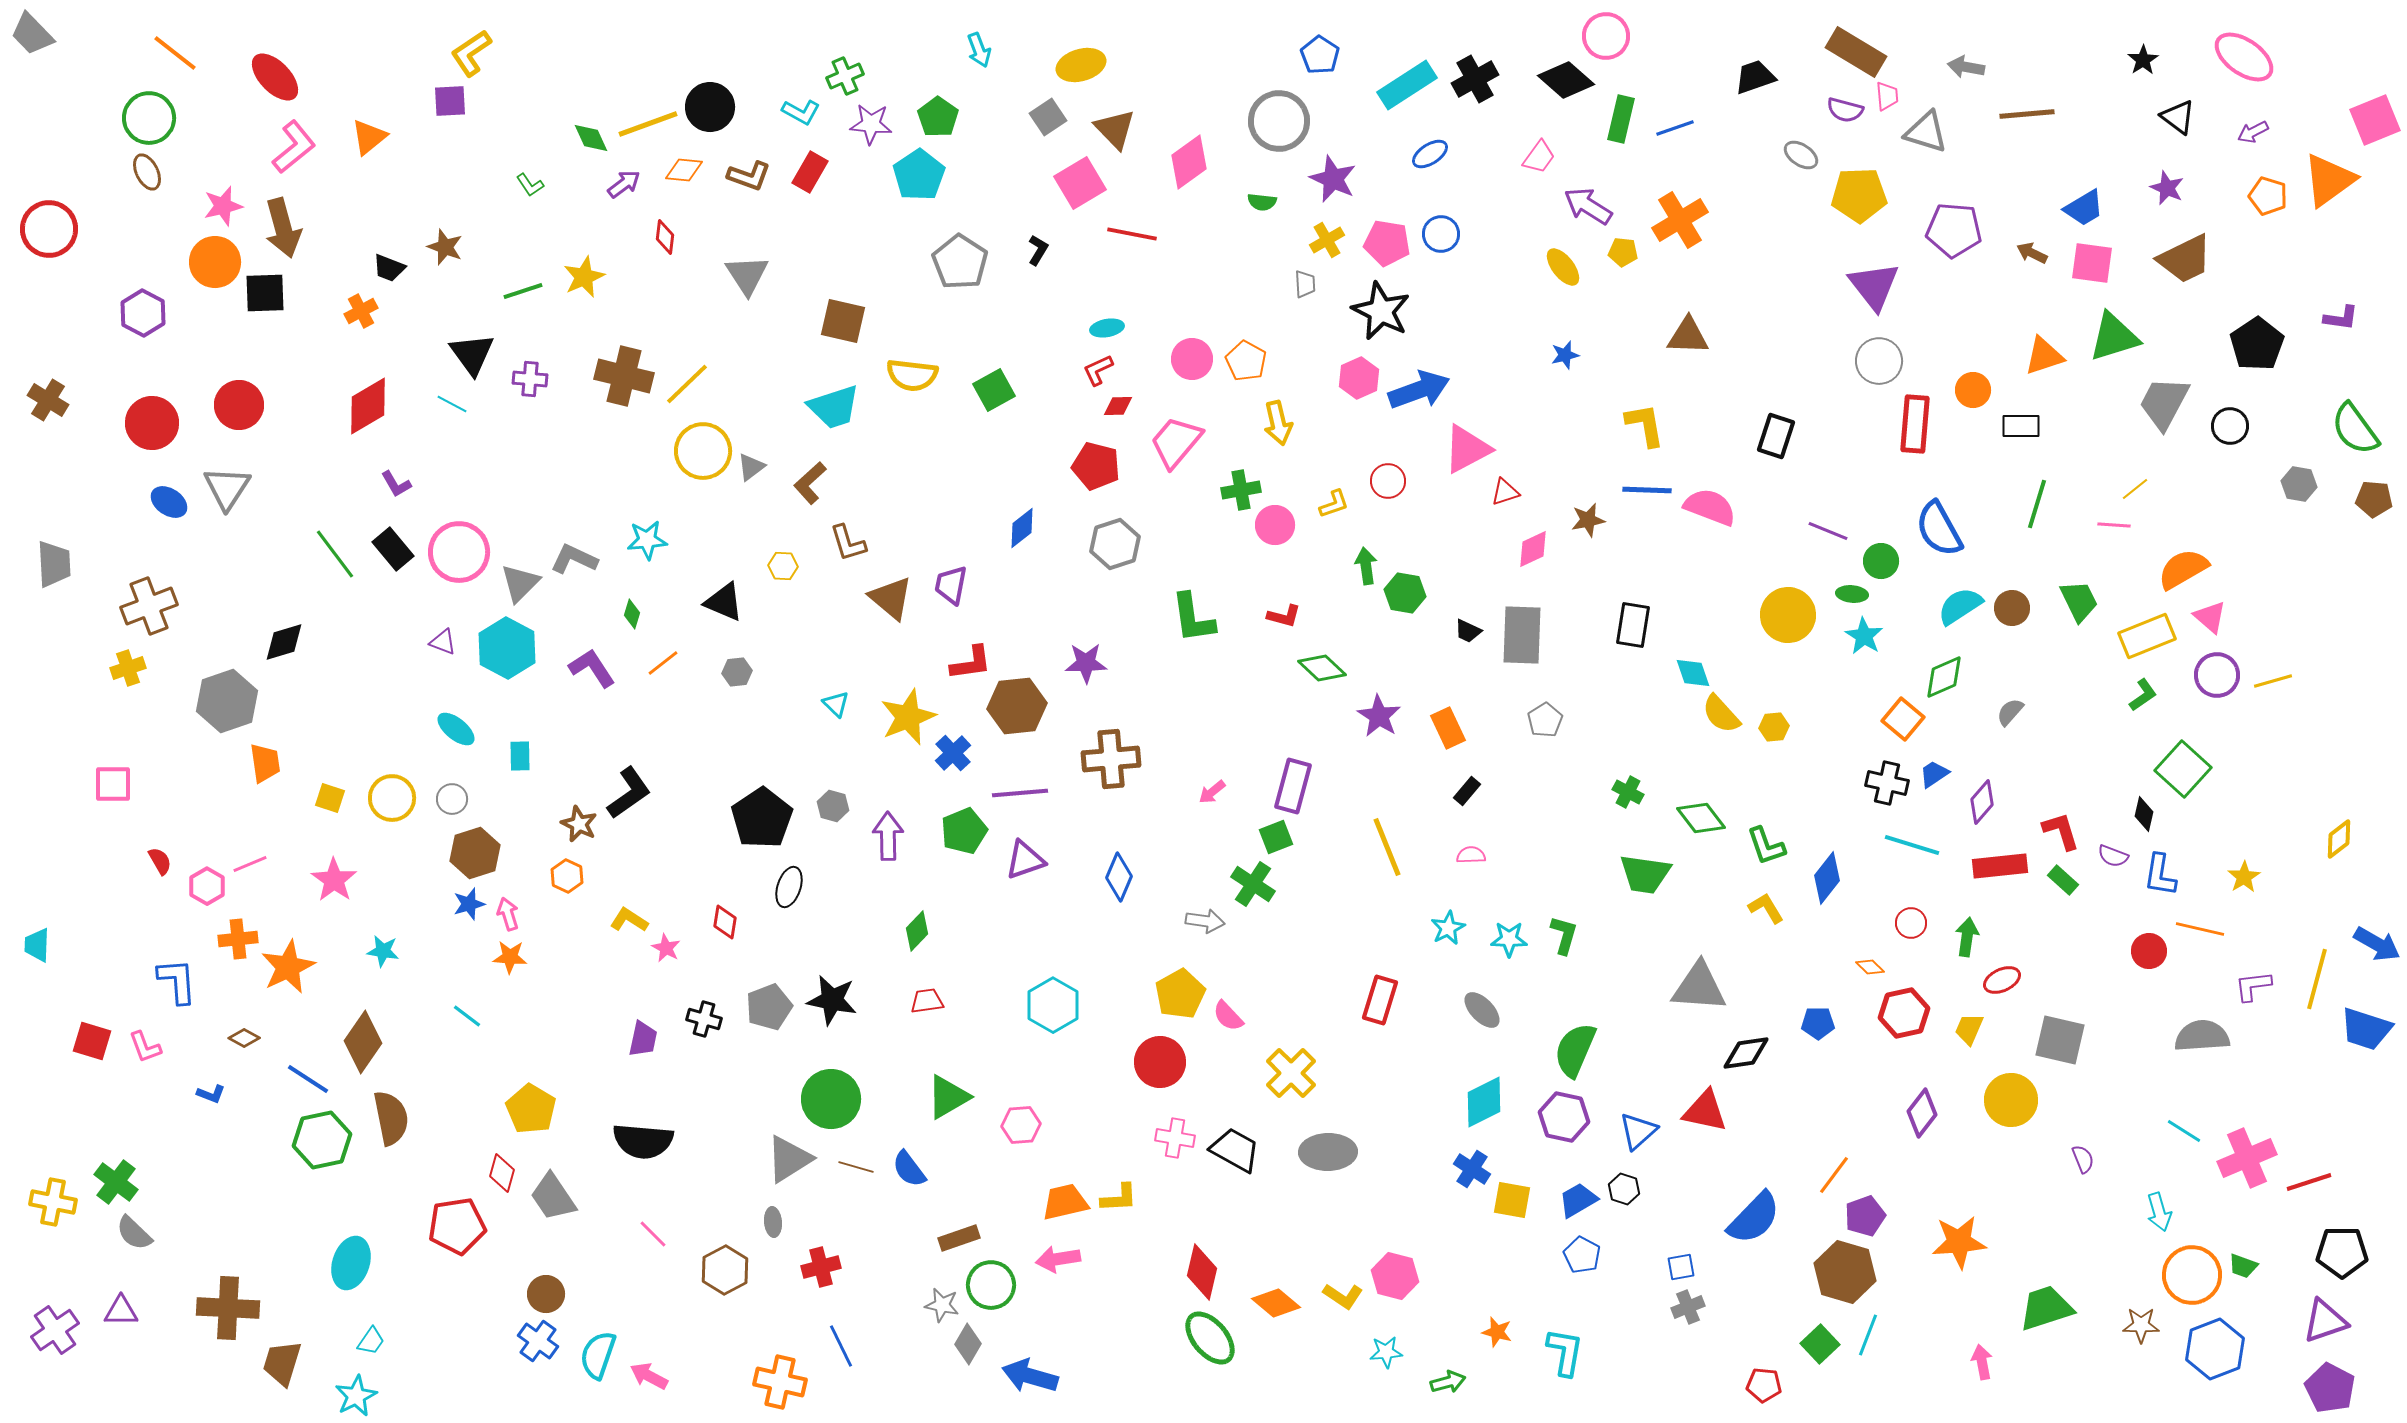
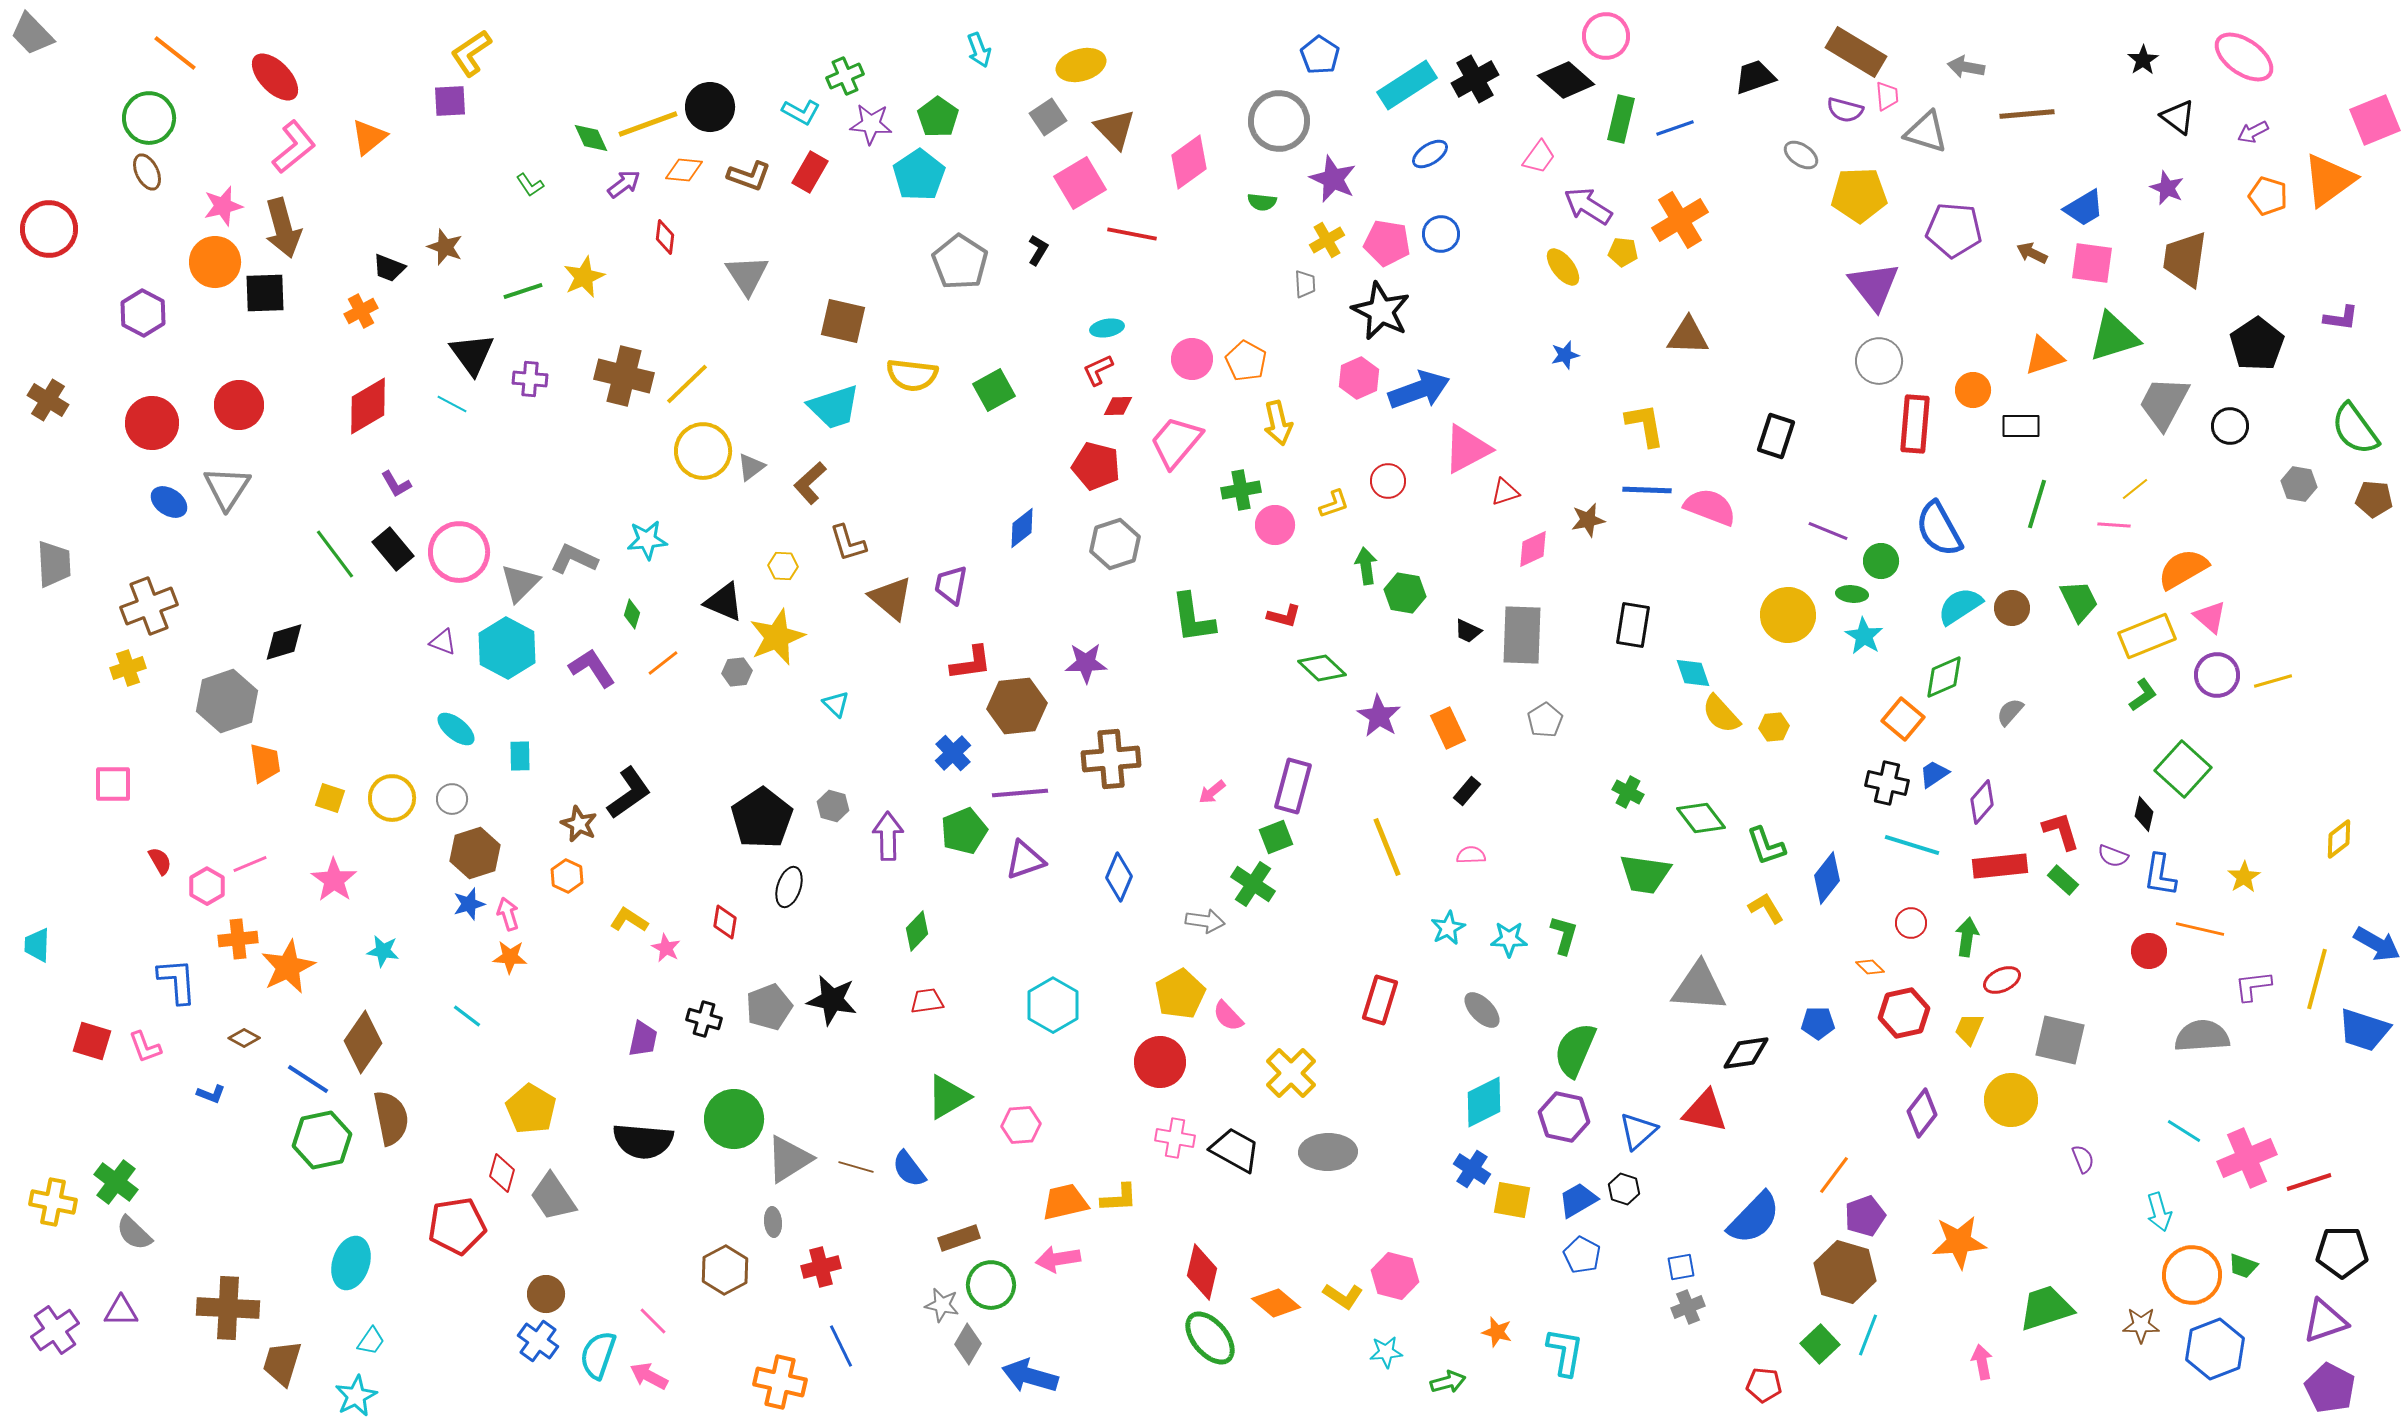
brown trapezoid at (2185, 259): rotated 124 degrees clockwise
yellow star at (908, 717): moved 131 px left, 80 px up
blue trapezoid at (2366, 1029): moved 2 px left, 1 px down
green circle at (831, 1099): moved 97 px left, 20 px down
pink line at (653, 1234): moved 87 px down
